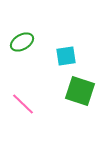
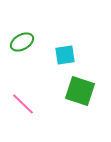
cyan square: moved 1 px left, 1 px up
